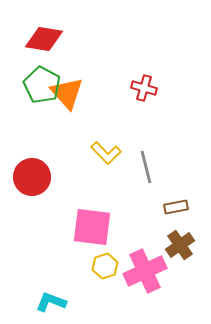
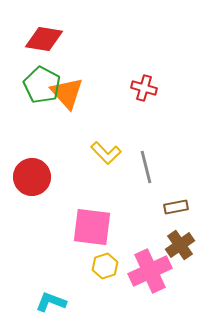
pink cross: moved 5 px right
